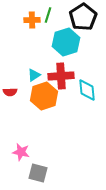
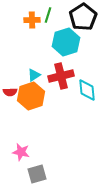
red cross: rotated 10 degrees counterclockwise
orange hexagon: moved 13 px left
gray square: moved 1 px left, 1 px down; rotated 30 degrees counterclockwise
